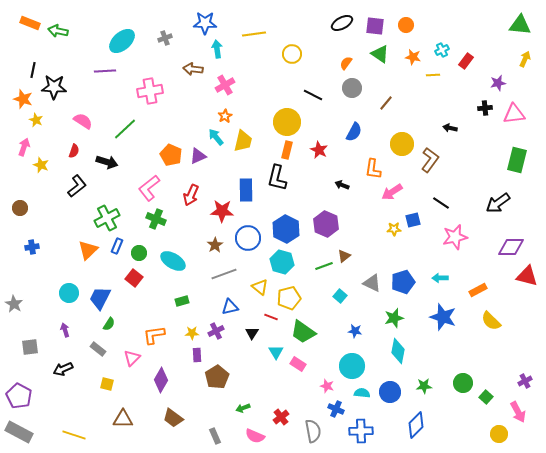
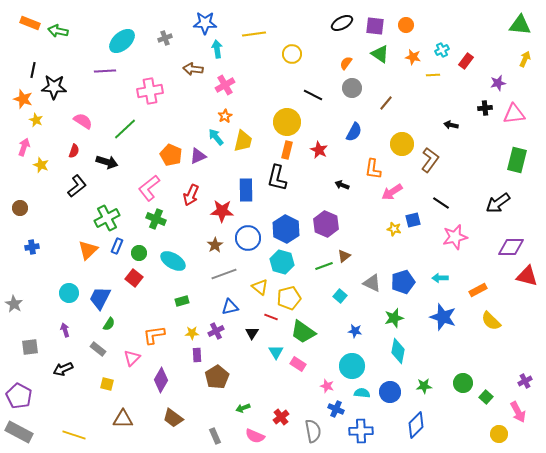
black arrow at (450, 128): moved 1 px right, 3 px up
yellow star at (394, 229): rotated 16 degrees clockwise
